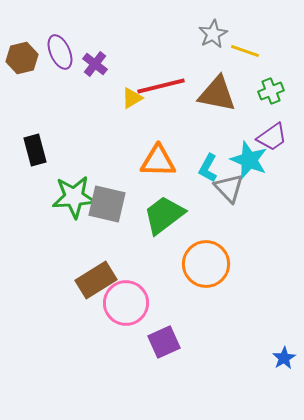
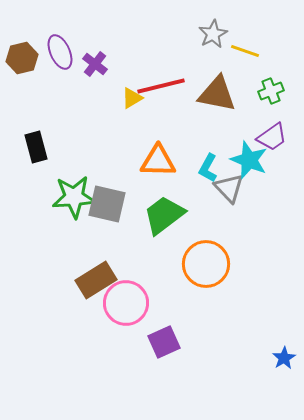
black rectangle: moved 1 px right, 3 px up
